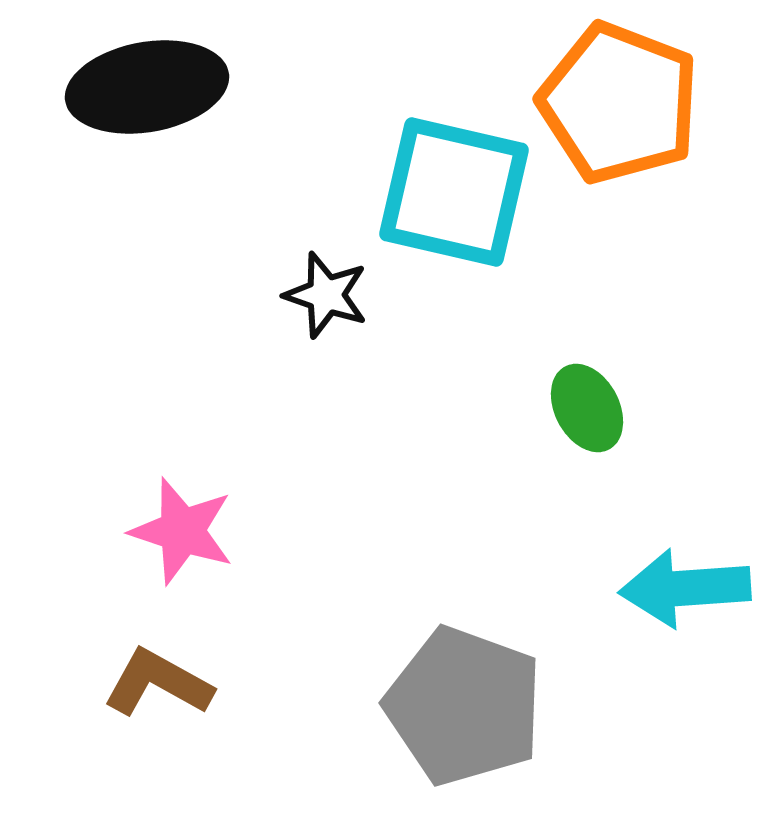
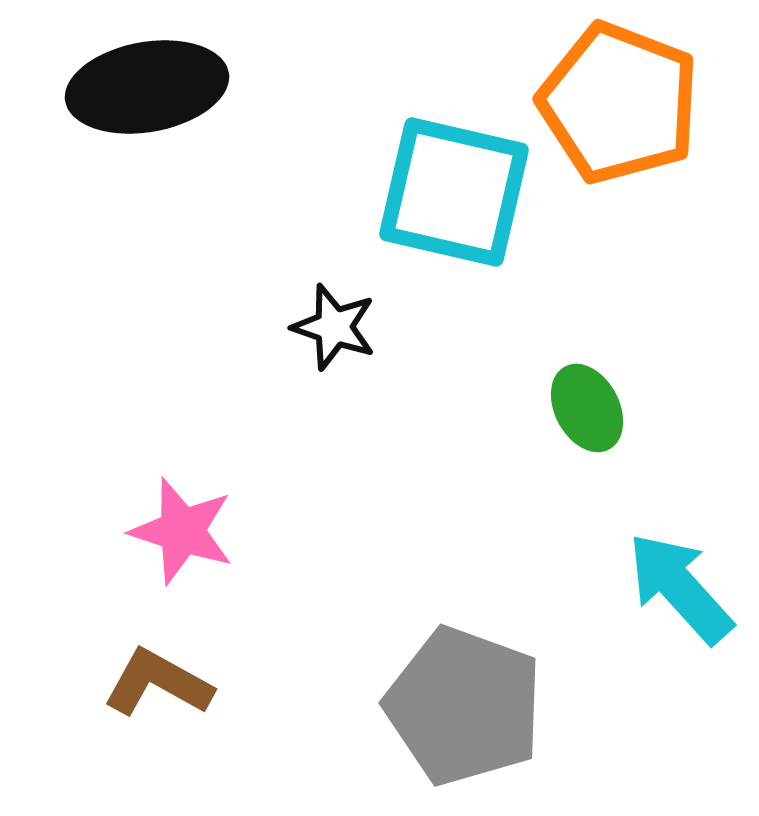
black star: moved 8 px right, 32 px down
cyan arrow: moved 5 px left; rotated 52 degrees clockwise
